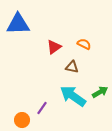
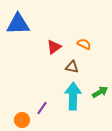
cyan arrow: rotated 56 degrees clockwise
